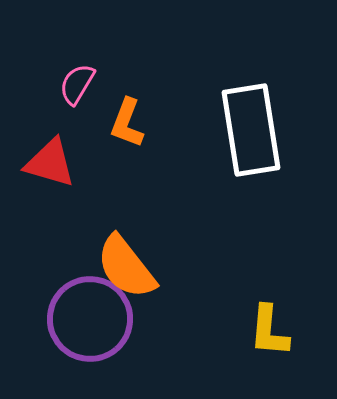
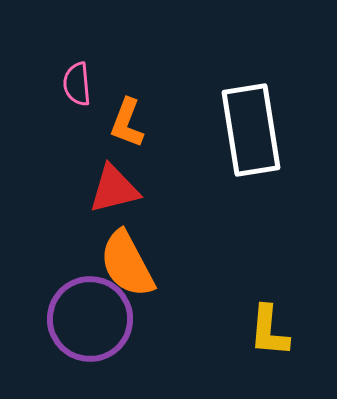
pink semicircle: rotated 36 degrees counterclockwise
red triangle: moved 64 px right, 26 px down; rotated 30 degrees counterclockwise
orange semicircle: moved 1 px right, 3 px up; rotated 10 degrees clockwise
